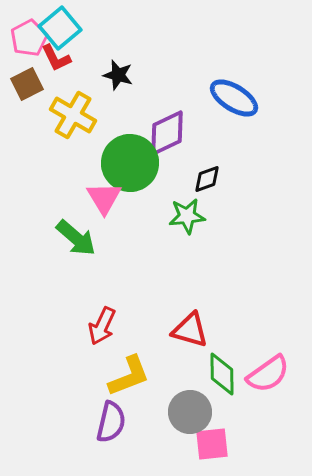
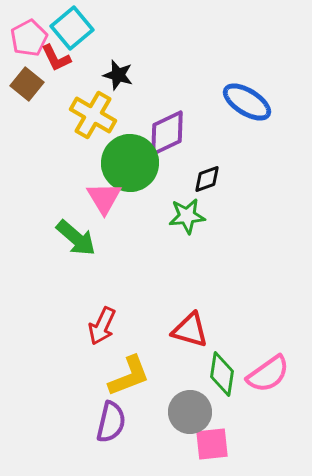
cyan square: moved 12 px right
brown square: rotated 24 degrees counterclockwise
blue ellipse: moved 13 px right, 4 px down
yellow cross: moved 20 px right
green diamond: rotated 9 degrees clockwise
